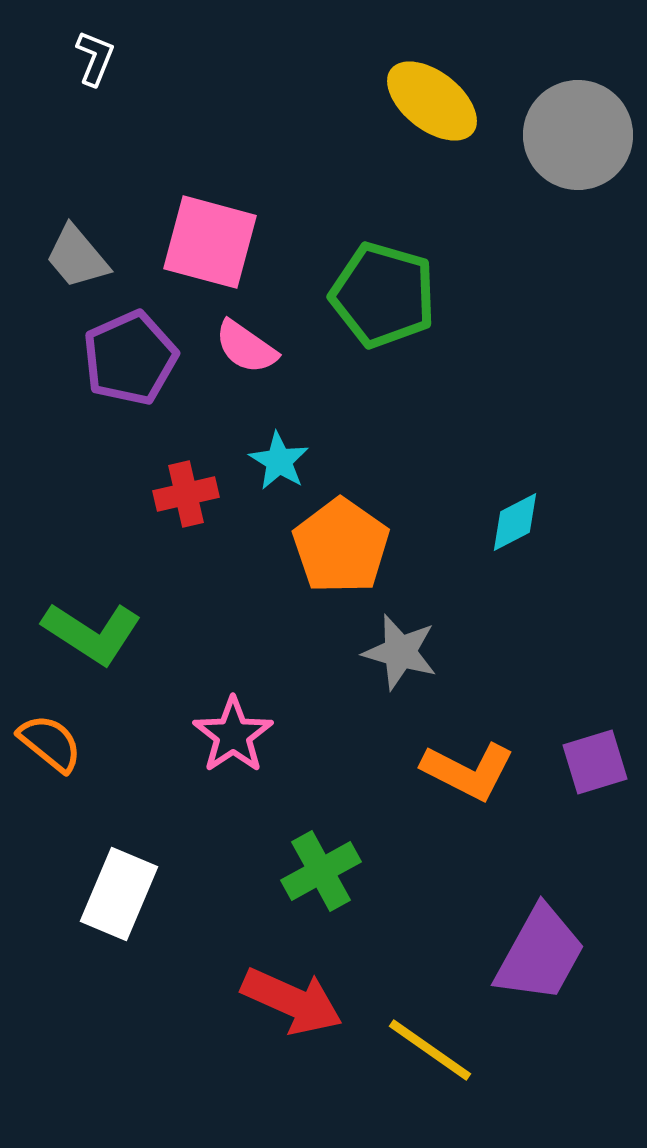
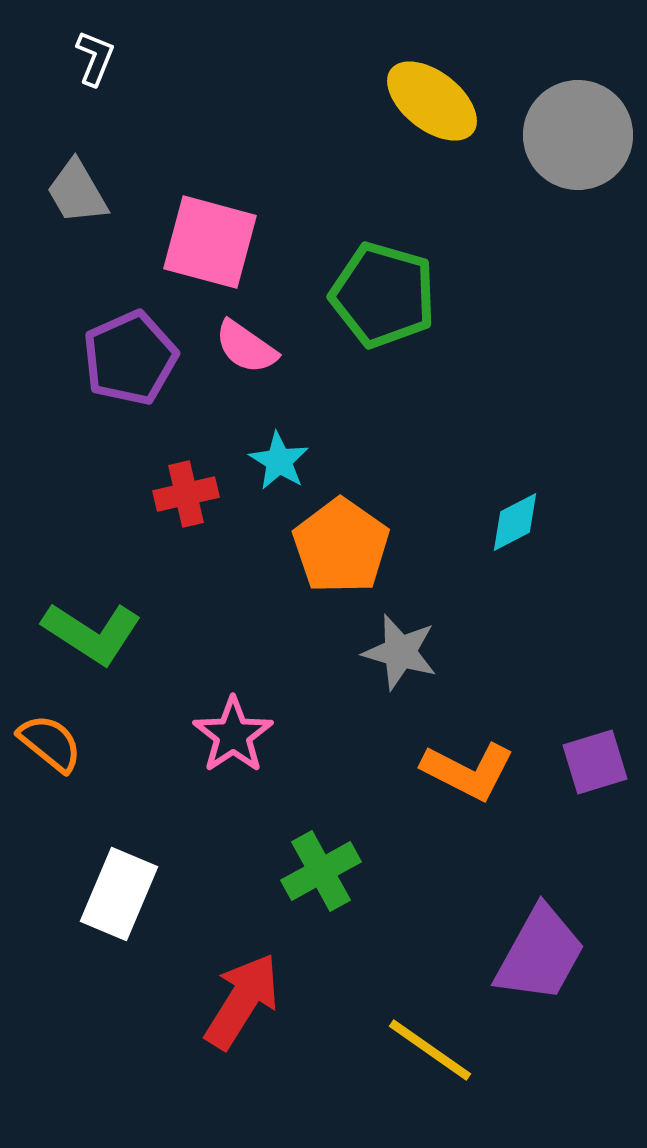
gray trapezoid: moved 65 px up; rotated 10 degrees clockwise
red arrow: moved 50 px left; rotated 82 degrees counterclockwise
